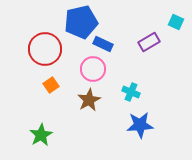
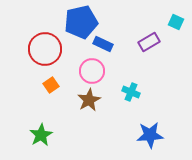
pink circle: moved 1 px left, 2 px down
blue star: moved 10 px right, 10 px down
